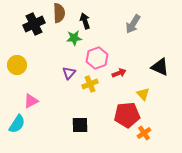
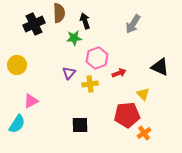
yellow cross: rotated 14 degrees clockwise
